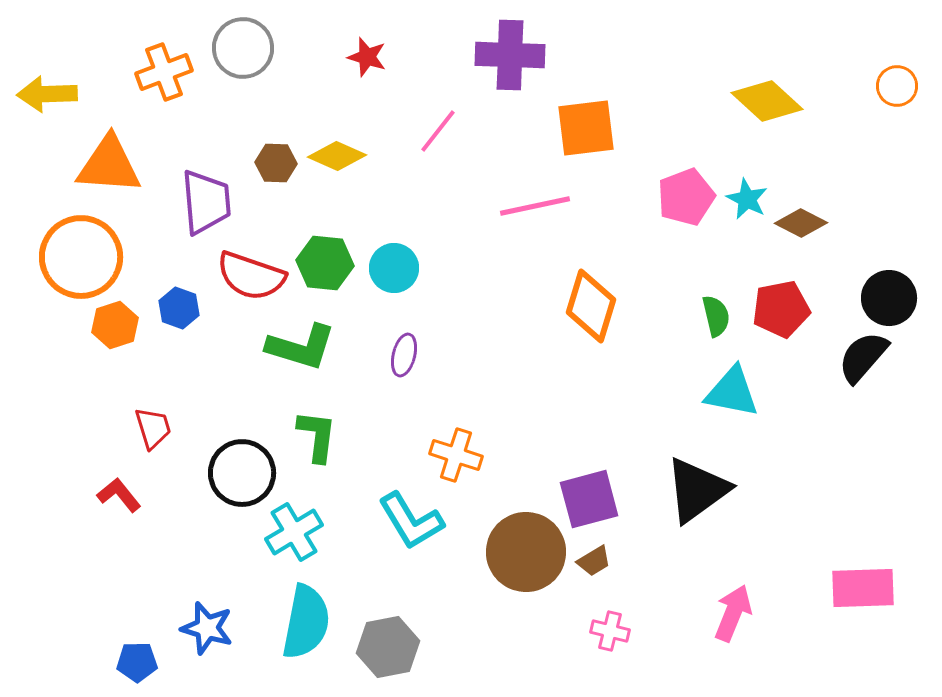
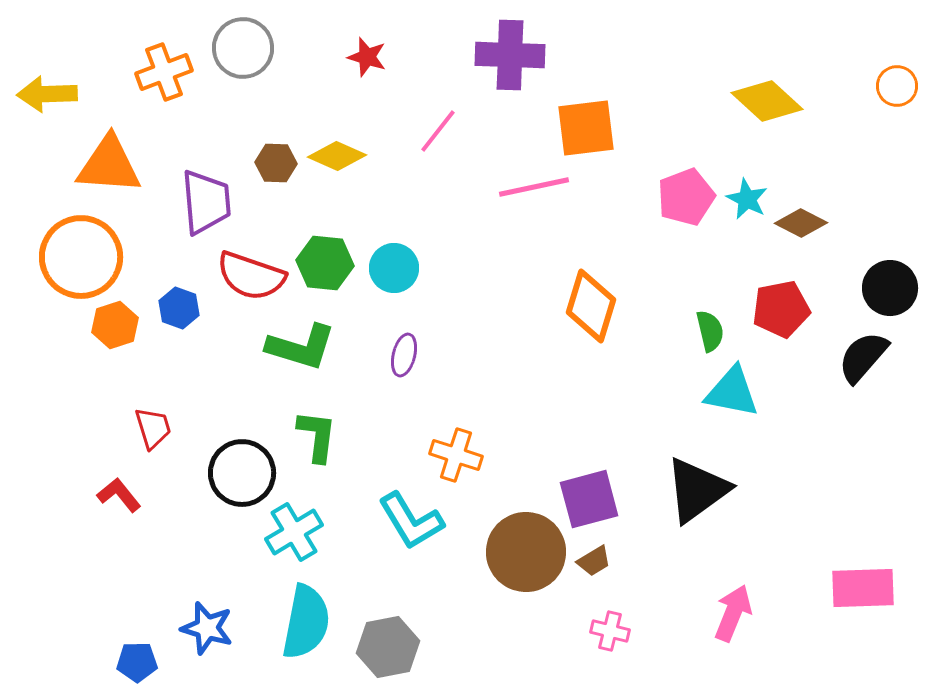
pink line at (535, 206): moved 1 px left, 19 px up
black circle at (889, 298): moved 1 px right, 10 px up
green semicircle at (716, 316): moved 6 px left, 15 px down
